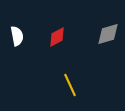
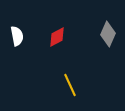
gray diamond: rotated 50 degrees counterclockwise
